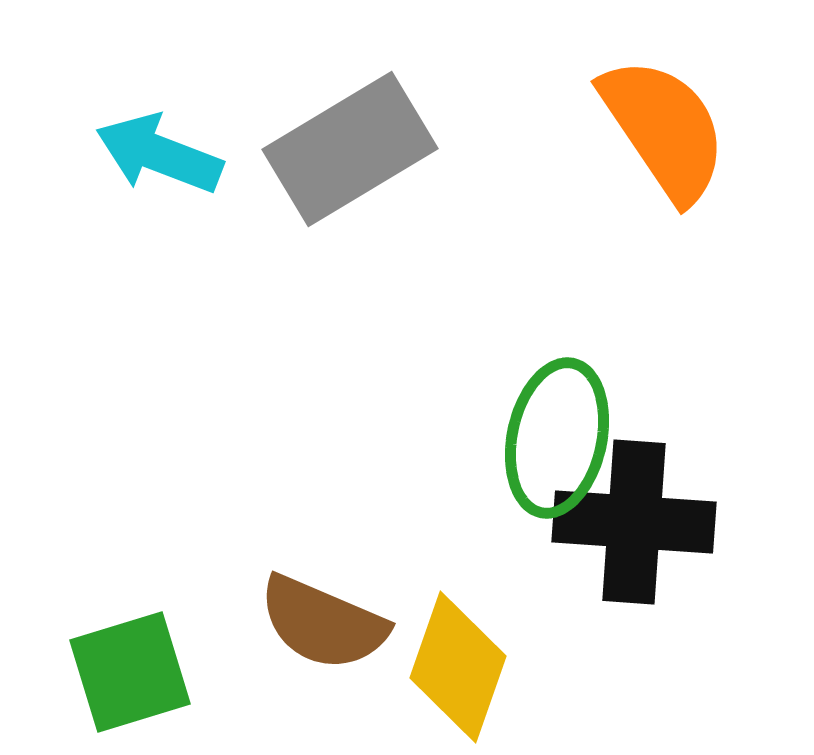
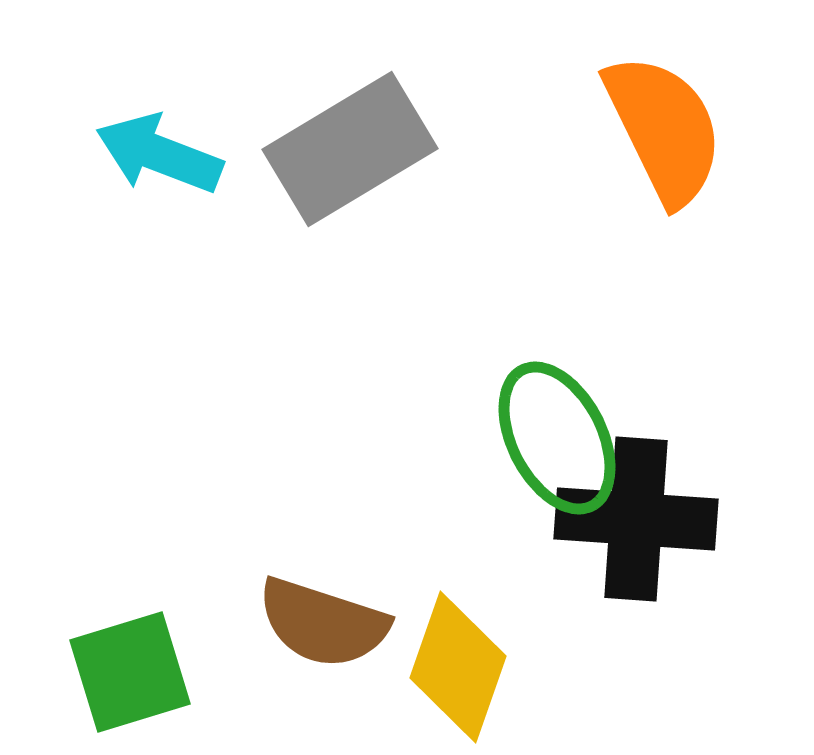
orange semicircle: rotated 8 degrees clockwise
green ellipse: rotated 39 degrees counterclockwise
black cross: moved 2 px right, 3 px up
brown semicircle: rotated 5 degrees counterclockwise
